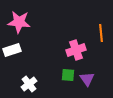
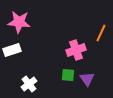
orange line: rotated 30 degrees clockwise
